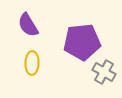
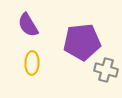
gray cross: moved 2 px right, 2 px up; rotated 15 degrees counterclockwise
